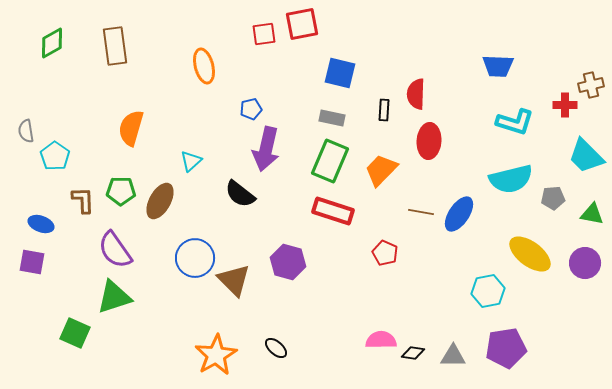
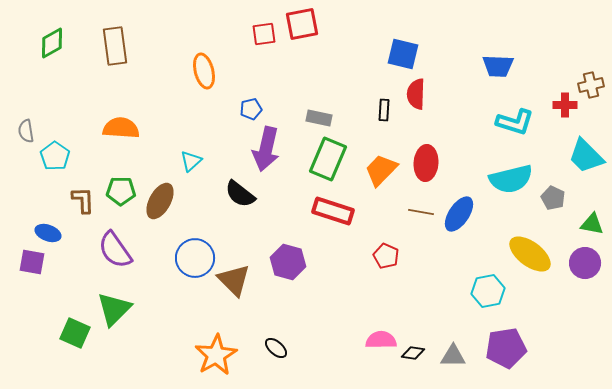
orange ellipse at (204, 66): moved 5 px down
blue square at (340, 73): moved 63 px right, 19 px up
gray rectangle at (332, 118): moved 13 px left
orange semicircle at (131, 128): moved 10 px left; rotated 78 degrees clockwise
red ellipse at (429, 141): moved 3 px left, 22 px down
green rectangle at (330, 161): moved 2 px left, 2 px up
gray pentagon at (553, 198): rotated 30 degrees clockwise
green triangle at (592, 214): moved 10 px down
blue ellipse at (41, 224): moved 7 px right, 9 px down
red pentagon at (385, 253): moved 1 px right, 3 px down
green triangle at (114, 297): moved 12 px down; rotated 27 degrees counterclockwise
